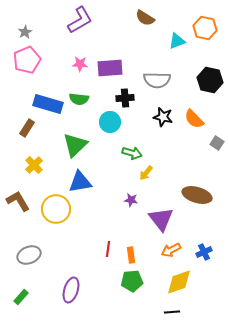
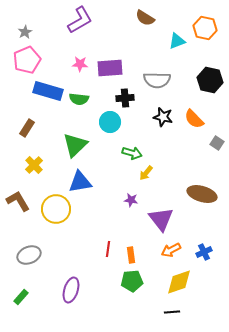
blue rectangle: moved 13 px up
brown ellipse: moved 5 px right, 1 px up
